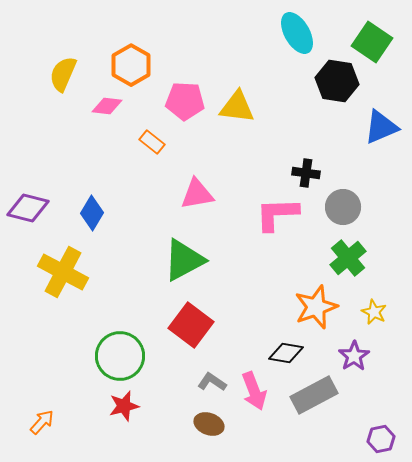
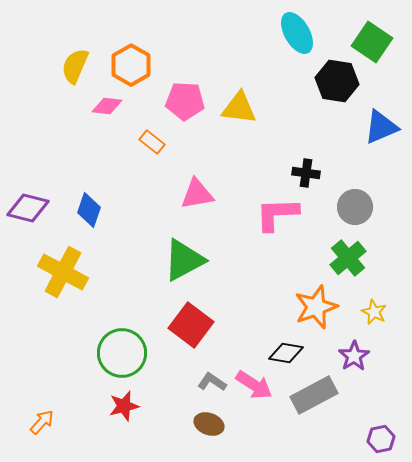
yellow semicircle: moved 12 px right, 8 px up
yellow triangle: moved 2 px right, 1 px down
gray circle: moved 12 px right
blue diamond: moved 3 px left, 3 px up; rotated 12 degrees counterclockwise
green circle: moved 2 px right, 3 px up
pink arrow: moved 6 px up; rotated 36 degrees counterclockwise
